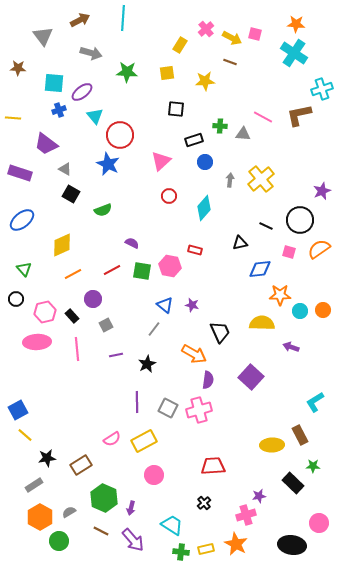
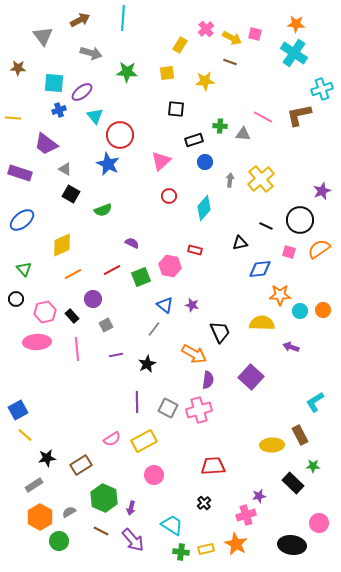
green square at (142, 271): moved 1 px left, 6 px down; rotated 30 degrees counterclockwise
